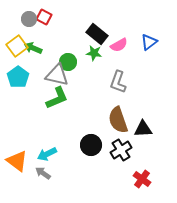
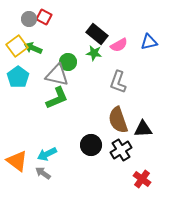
blue triangle: rotated 24 degrees clockwise
